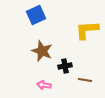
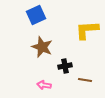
brown star: moved 4 px up
